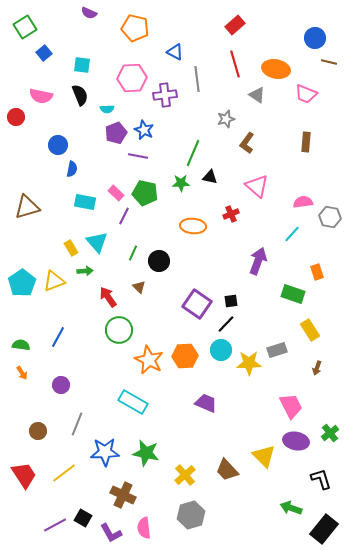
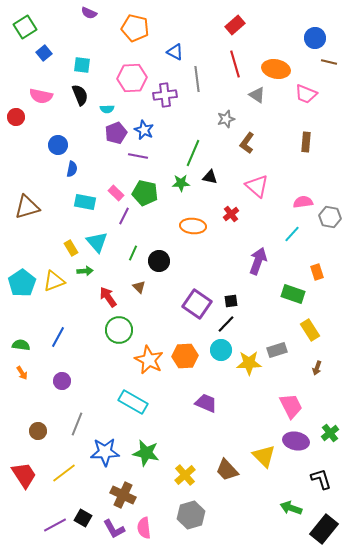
red cross at (231, 214): rotated 14 degrees counterclockwise
purple circle at (61, 385): moved 1 px right, 4 px up
purple L-shape at (111, 533): moved 3 px right, 4 px up
